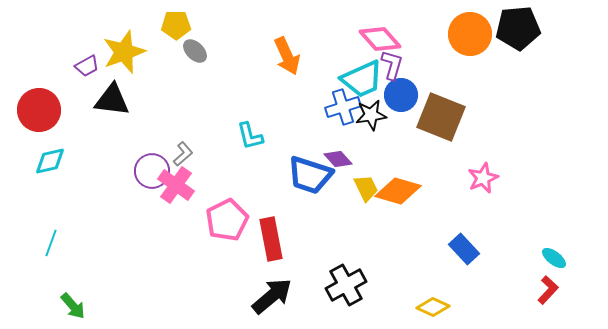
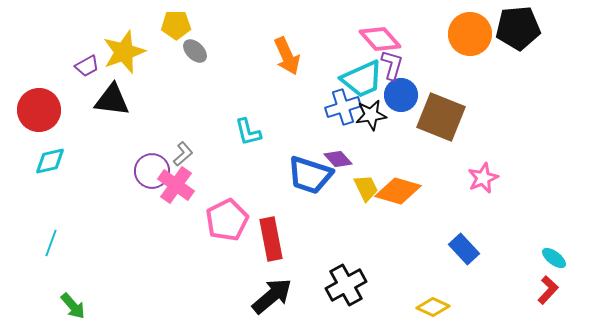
cyan L-shape: moved 2 px left, 4 px up
